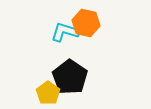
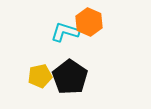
orange hexagon: moved 3 px right, 1 px up; rotated 12 degrees clockwise
yellow pentagon: moved 8 px left, 17 px up; rotated 25 degrees clockwise
